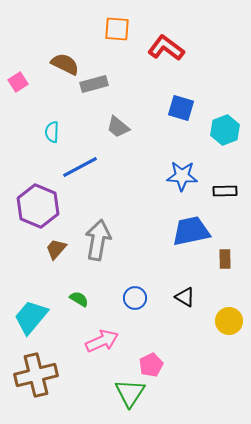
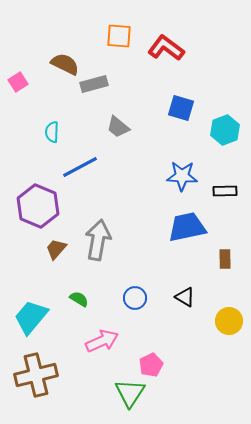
orange square: moved 2 px right, 7 px down
blue trapezoid: moved 4 px left, 4 px up
